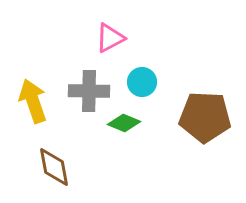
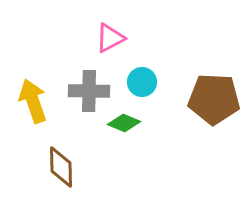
brown pentagon: moved 9 px right, 18 px up
brown diamond: moved 7 px right; rotated 9 degrees clockwise
